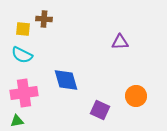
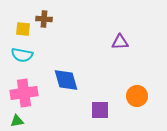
cyan semicircle: rotated 15 degrees counterclockwise
orange circle: moved 1 px right
purple square: rotated 24 degrees counterclockwise
